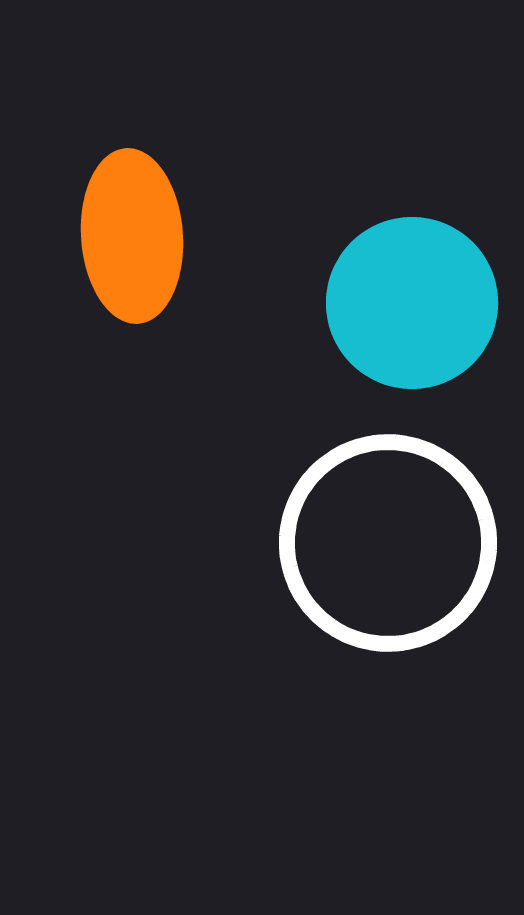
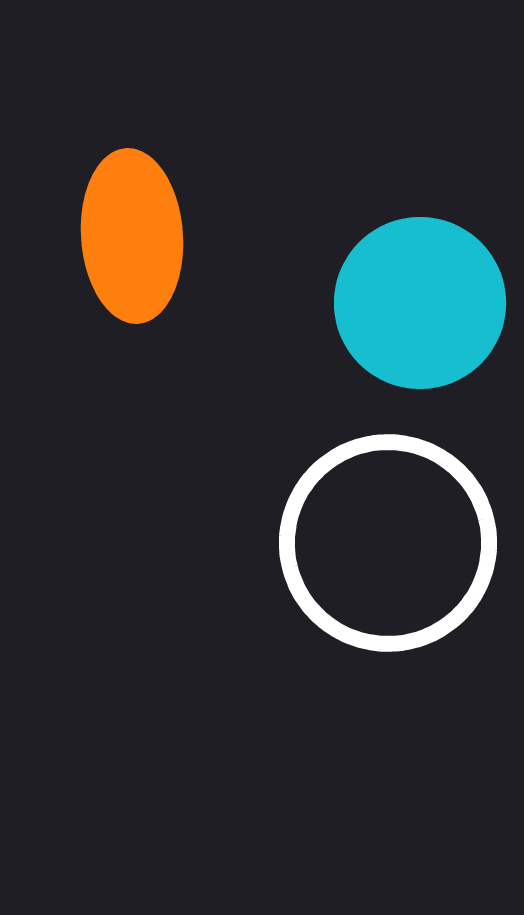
cyan circle: moved 8 px right
